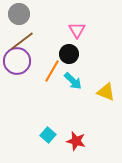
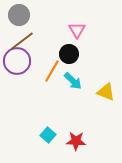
gray circle: moved 1 px down
red star: rotated 12 degrees counterclockwise
